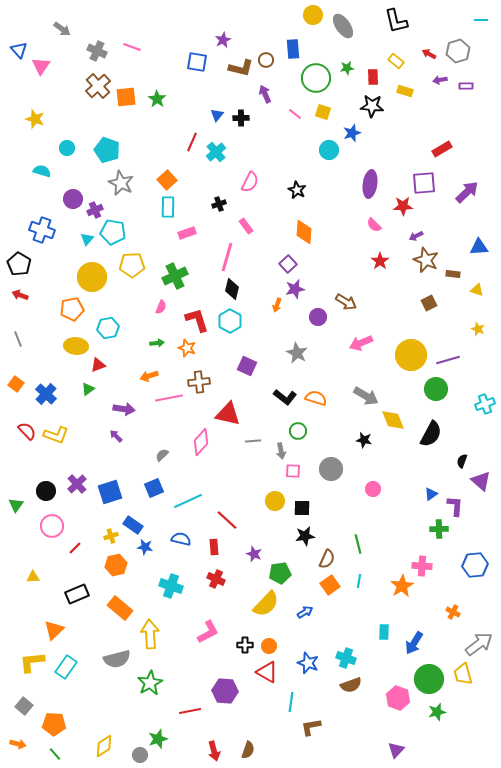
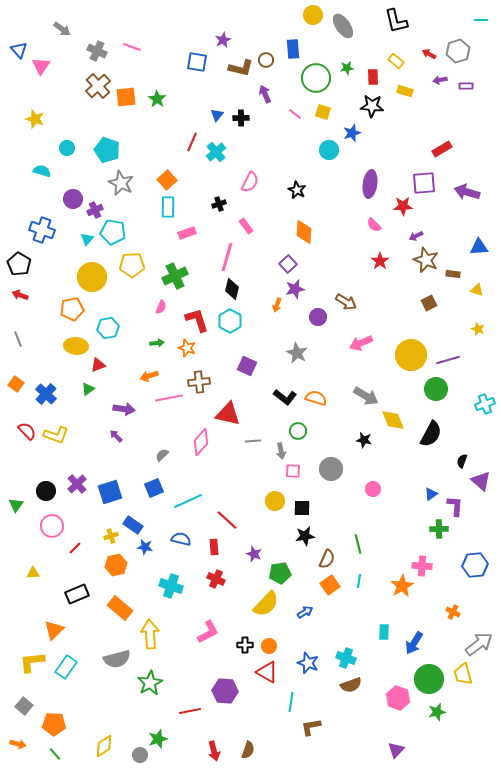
purple arrow at (467, 192): rotated 120 degrees counterclockwise
yellow triangle at (33, 577): moved 4 px up
